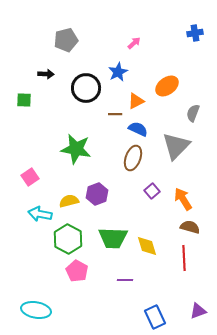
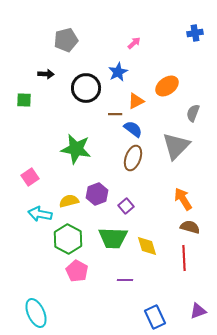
blue semicircle: moved 5 px left; rotated 12 degrees clockwise
purple square: moved 26 px left, 15 px down
cyan ellipse: moved 3 px down; rotated 56 degrees clockwise
